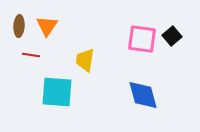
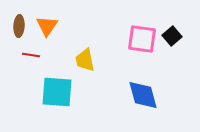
yellow trapezoid: rotated 20 degrees counterclockwise
